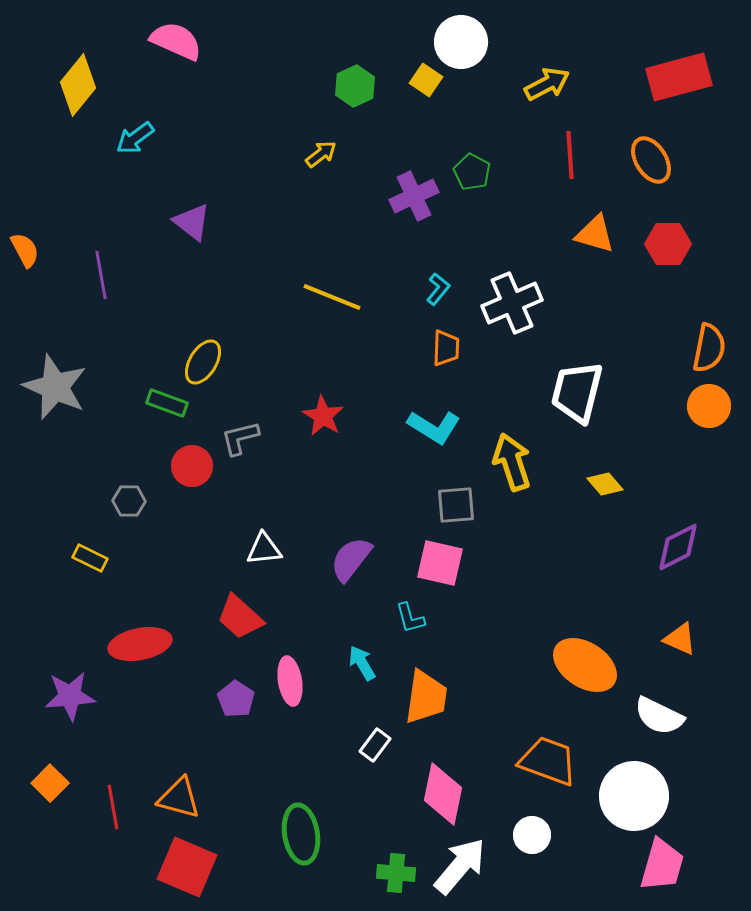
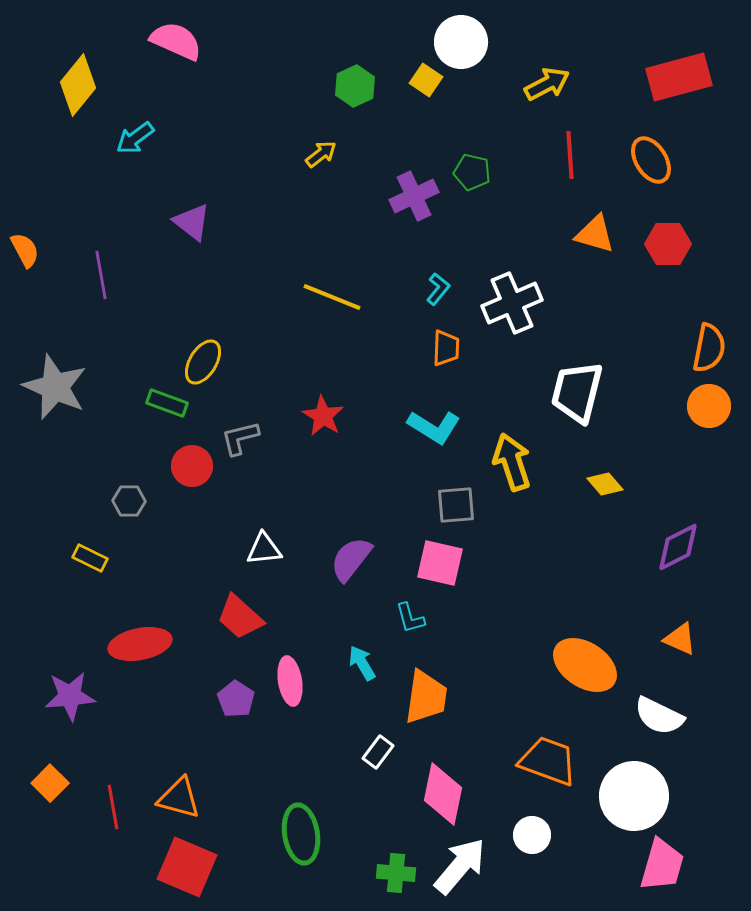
green pentagon at (472, 172): rotated 15 degrees counterclockwise
white rectangle at (375, 745): moved 3 px right, 7 px down
